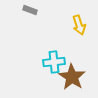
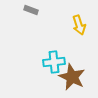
gray rectangle: moved 1 px right
brown star: rotated 8 degrees counterclockwise
